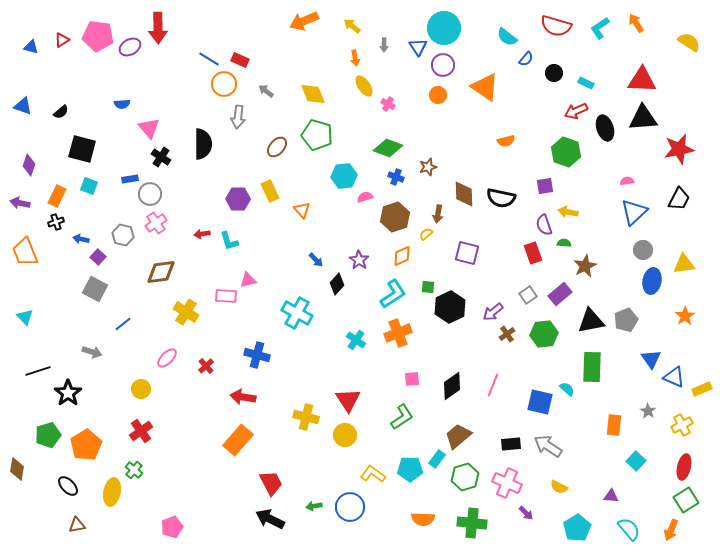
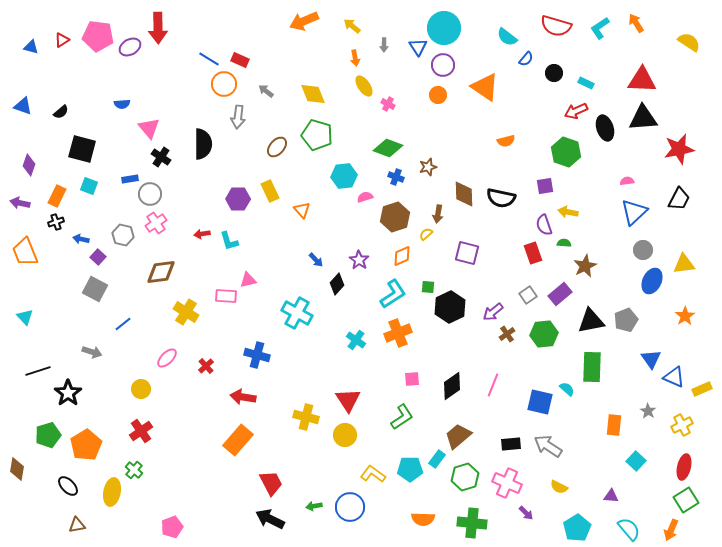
blue ellipse at (652, 281): rotated 15 degrees clockwise
